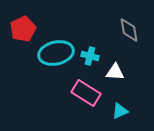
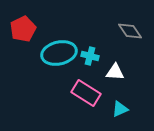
gray diamond: moved 1 px right, 1 px down; rotated 25 degrees counterclockwise
cyan ellipse: moved 3 px right
cyan triangle: moved 2 px up
